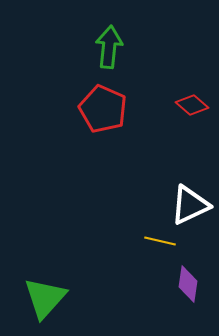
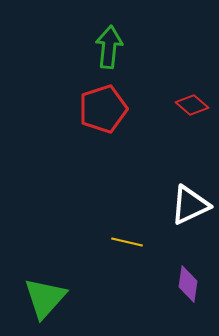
red pentagon: rotated 30 degrees clockwise
yellow line: moved 33 px left, 1 px down
